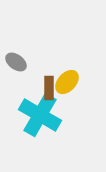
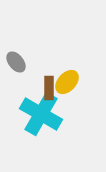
gray ellipse: rotated 15 degrees clockwise
cyan cross: moved 1 px right, 1 px up
